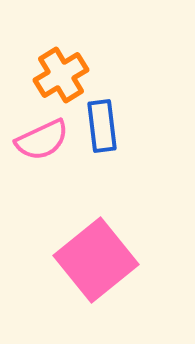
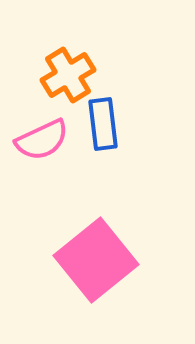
orange cross: moved 7 px right
blue rectangle: moved 1 px right, 2 px up
